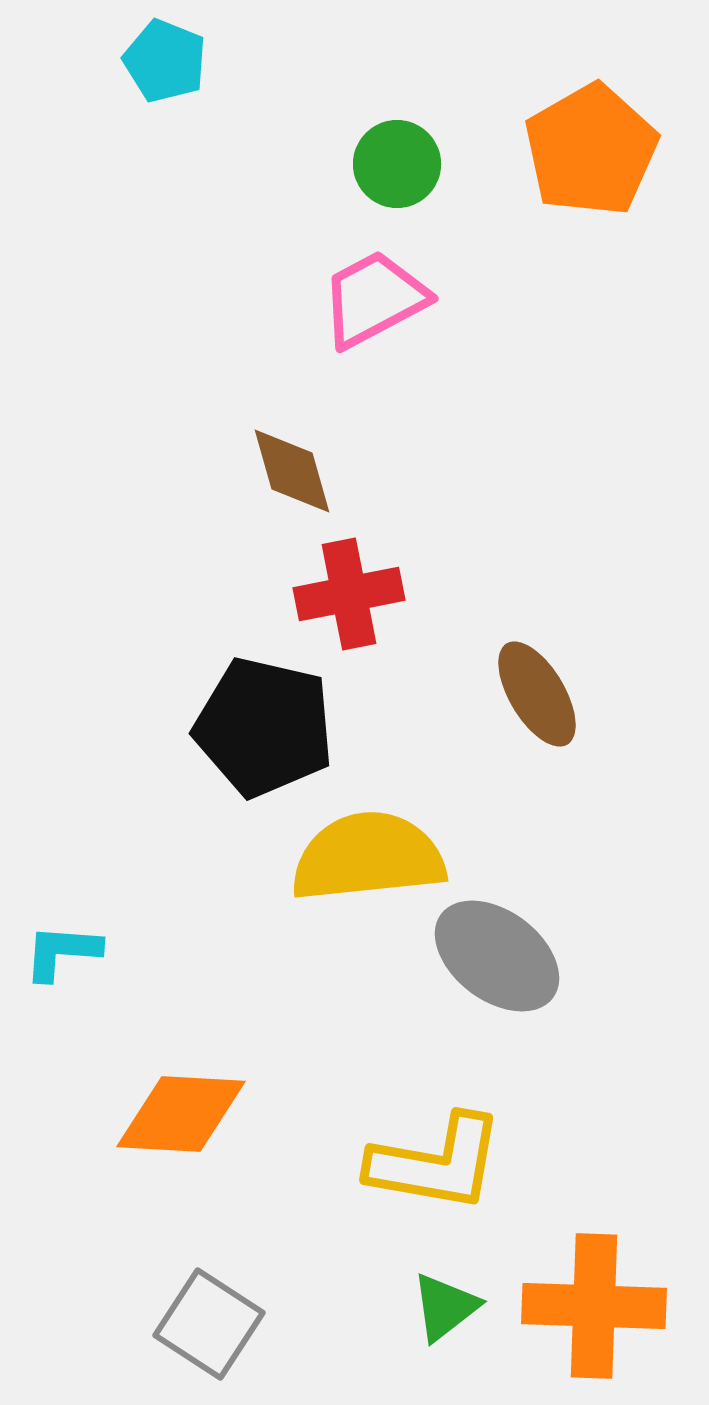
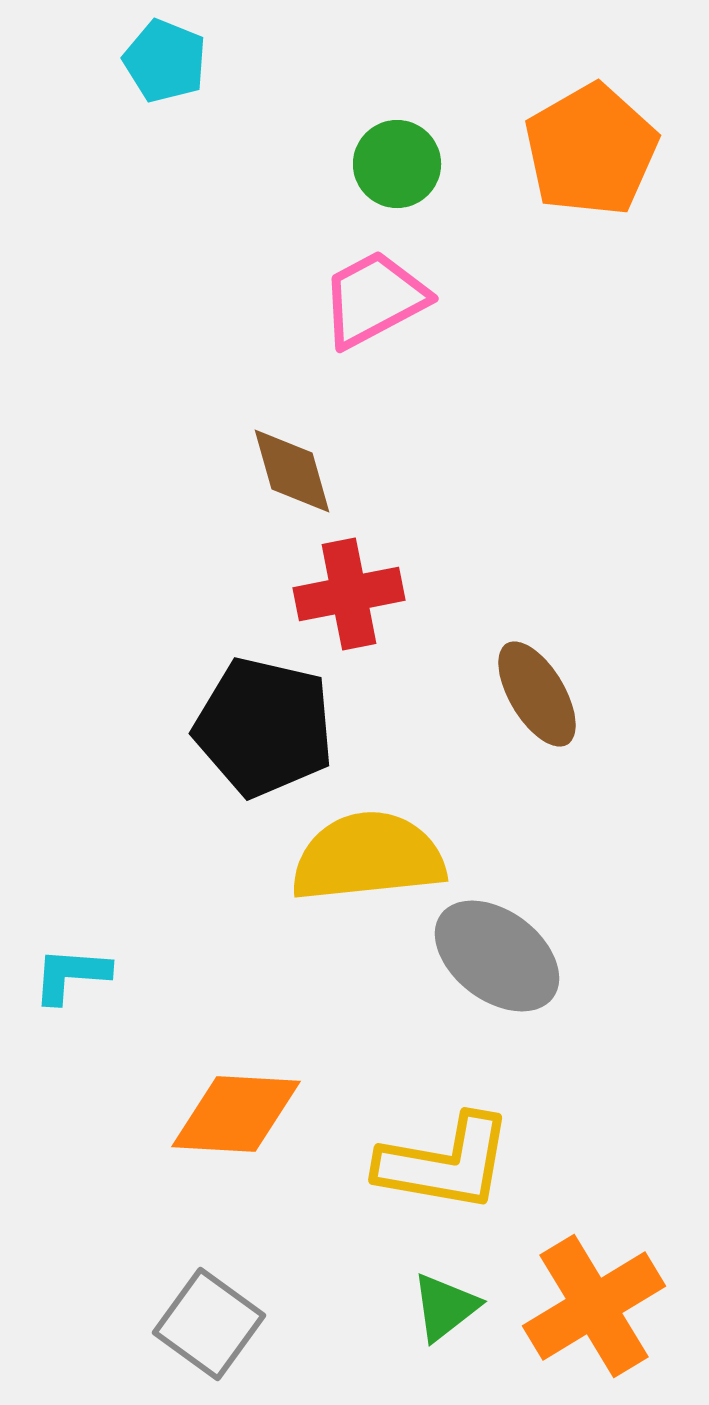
cyan L-shape: moved 9 px right, 23 px down
orange diamond: moved 55 px right
yellow L-shape: moved 9 px right
orange cross: rotated 33 degrees counterclockwise
gray square: rotated 3 degrees clockwise
